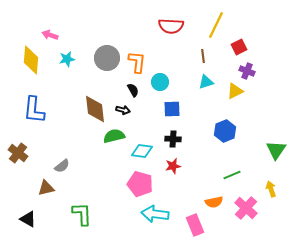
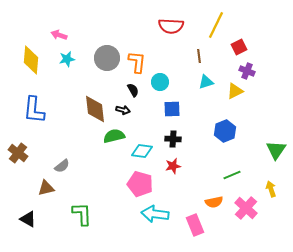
pink arrow: moved 9 px right
brown line: moved 4 px left
